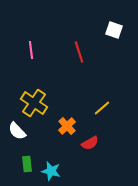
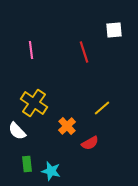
white square: rotated 24 degrees counterclockwise
red line: moved 5 px right
